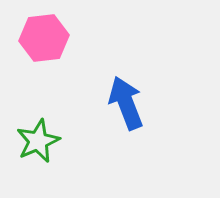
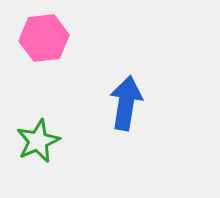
blue arrow: rotated 30 degrees clockwise
